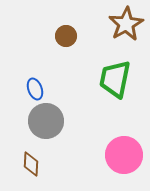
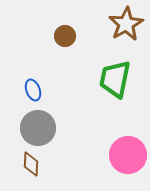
brown circle: moved 1 px left
blue ellipse: moved 2 px left, 1 px down
gray circle: moved 8 px left, 7 px down
pink circle: moved 4 px right
